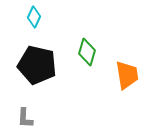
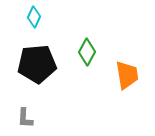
green diamond: rotated 12 degrees clockwise
black pentagon: moved 1 px up; rotated 18 degrees counterclockwise
